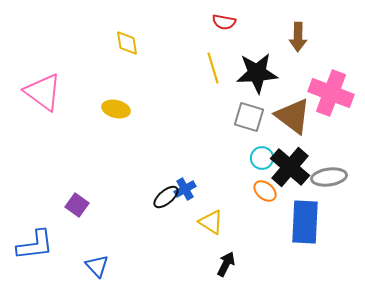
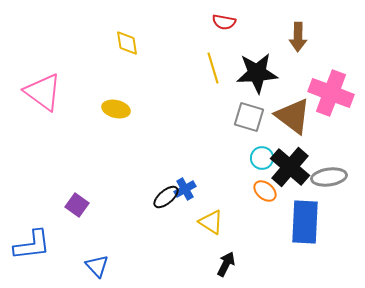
blue L-shape: moved 3 px left
